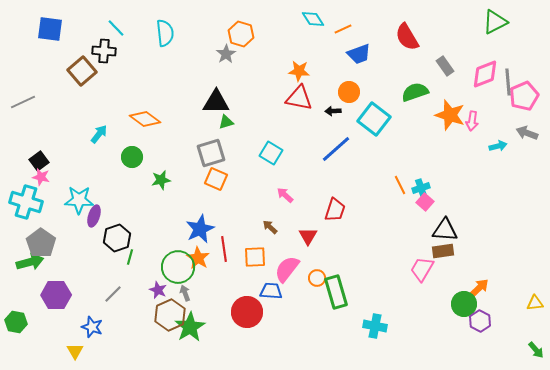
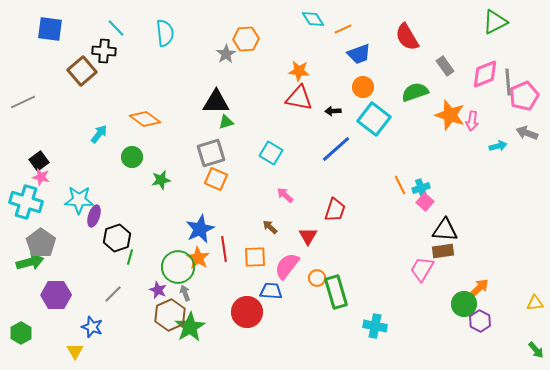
orange hexagon at (241, 34): moved 5 px right, 5 px down; rotated 20 degrees counterclockwise
orange circle at (349, 92): moved 14 px right, 5 px up
pink semicircle at (287, 269): moved 3 px up
green hexagon at (16, 322): moved 5 px right, 11 px down; rotated 20 degrees clockwise
